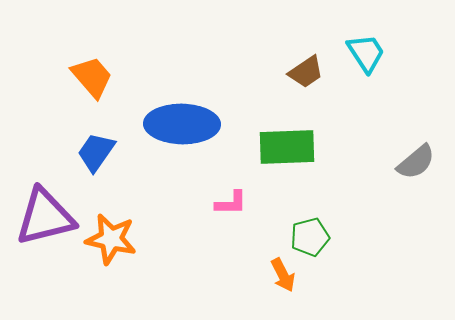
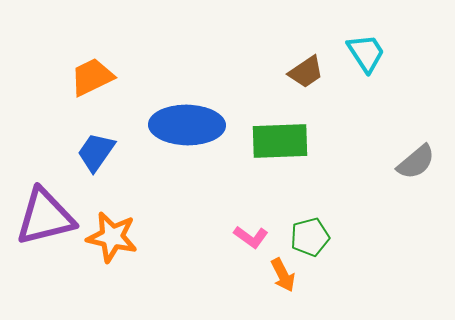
orange trapezoid: rotated 75 degrees counterclockwise
blue ellipse: moved 5 px right, 1 px down
green rectangle: moved 7 px left, 6 px up
pink L-shape: moved 20 px right, 34 px down; rotated 36 degrees clockwise
orange star: moved 1 px right, 2 px up
